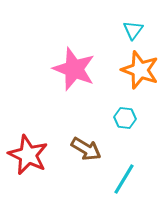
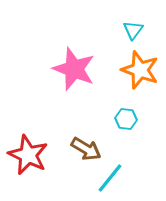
cyan hexagon: moved 1 px right, 1 px down
cyan line: moved 14 px left, 1 px up; rotated 8 degrees clockwise
